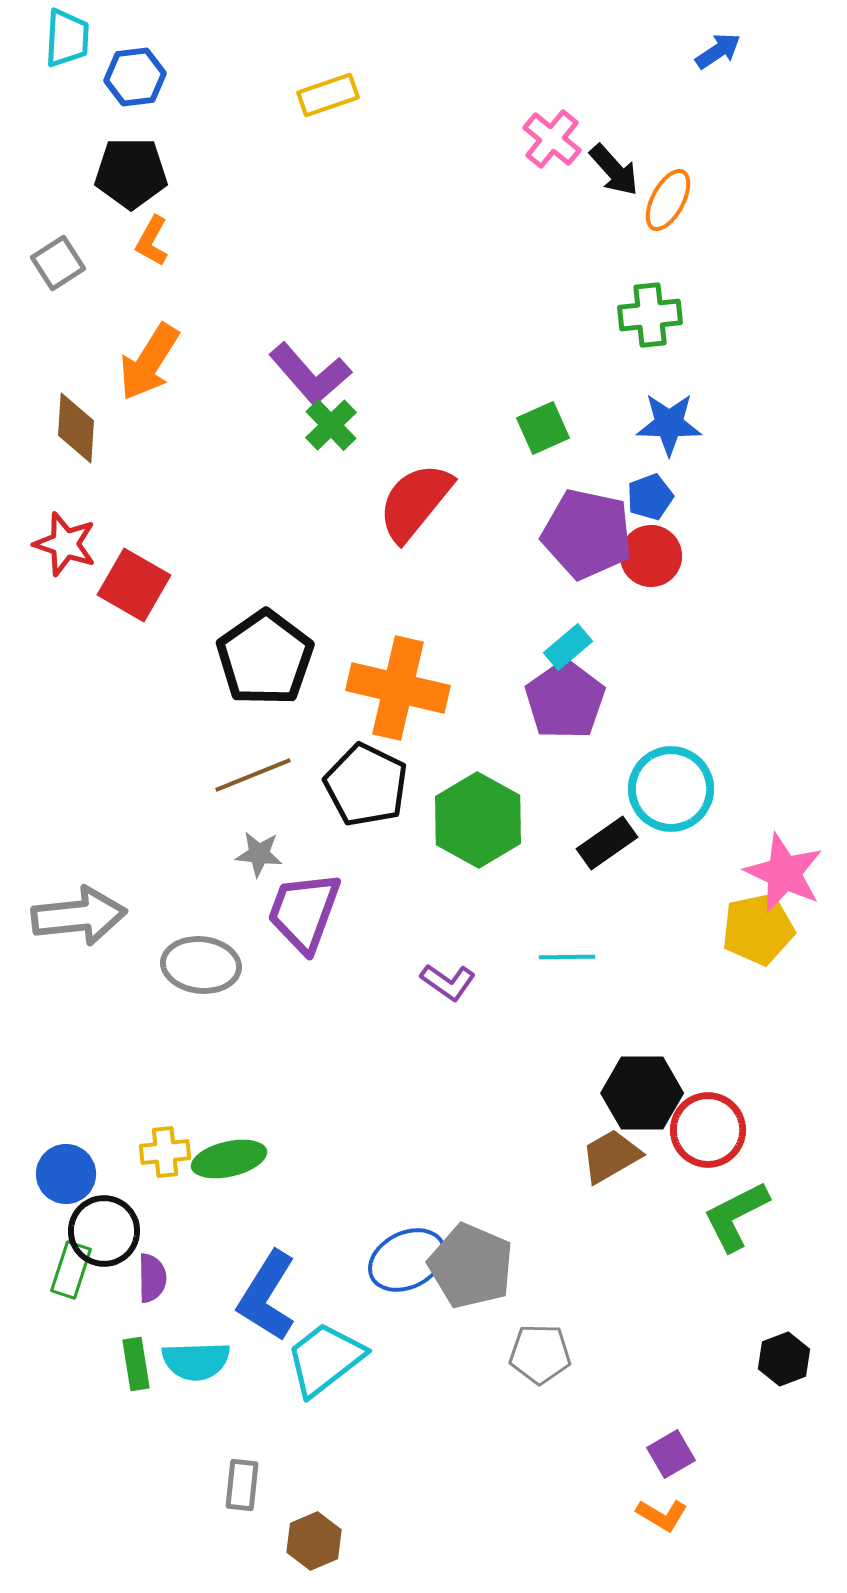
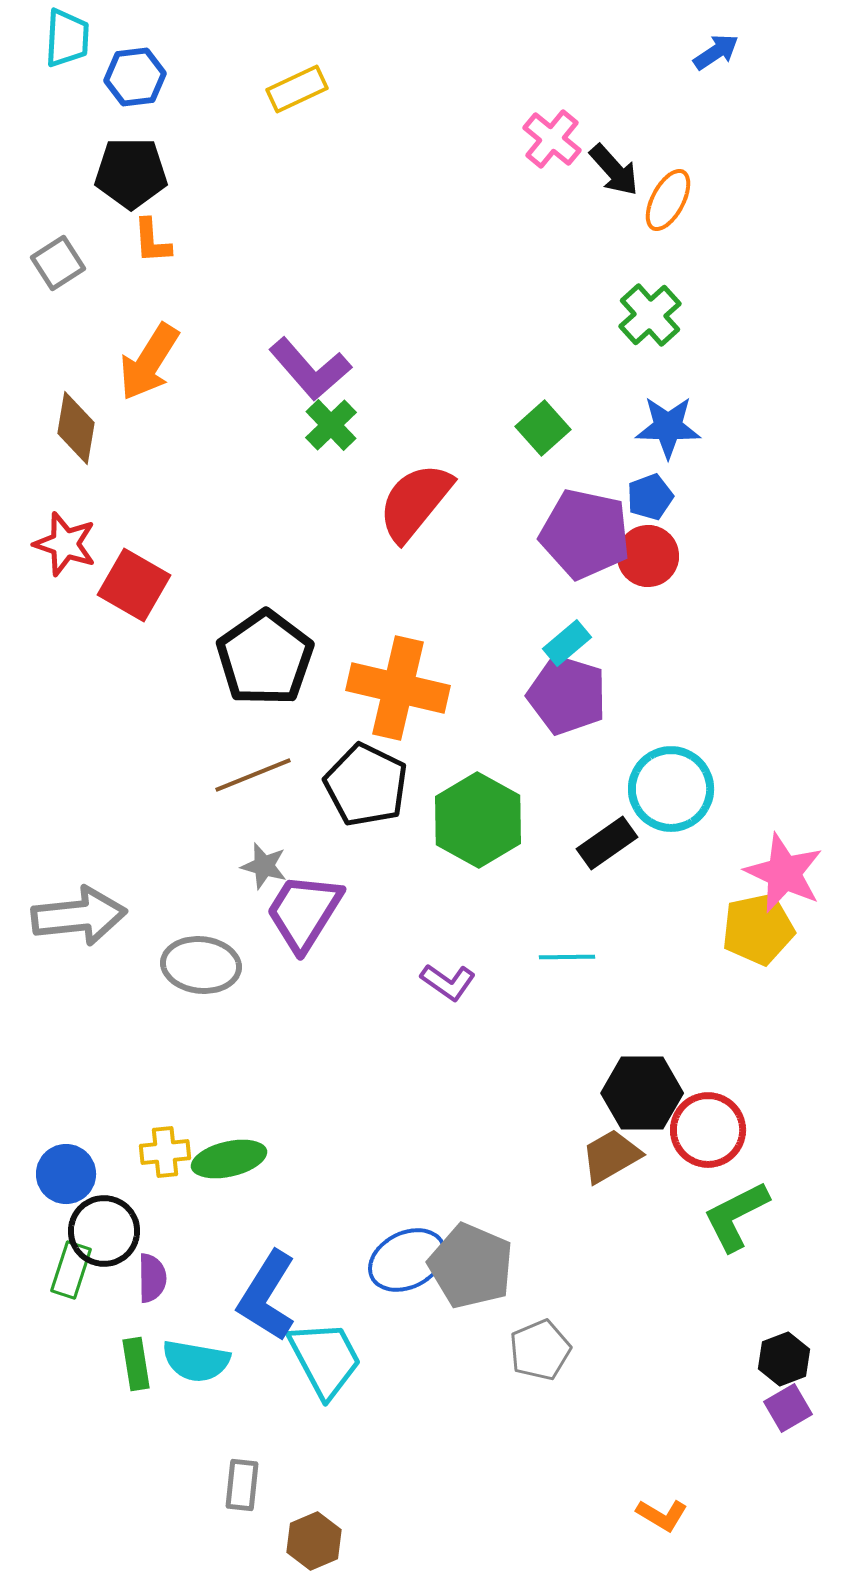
blue arrow at (718, 51): moved 2 px left, 1 px down
yellow rectangle at (328, 95): moved 31 px left, 6 px up; rotated 6 degrees counterclockwise
orange L-shape at (152, 241): rotated 33 degrees counterclockwise
green cross at (650, 315): rotated 36 degrees counterclockwise
purple L-shape at (310, 374): moved 5 px up
blue star at (669, 424): moved 1 px left, 3 px down
brown diamond at (76, 428): rotated 6 degrees clockwise
green square at (543, 428): rotated 18 degrees counterclockwise
purple pentagon at (587, 534): moved 2 px left
red circle at (651, 556): moved 3 px left
cyan rectangle at (568, 647): moved 1 px left, 4 px up
purple pentagon at (565, 700): moved 2 px right, 5 px up; rotated 20 degrees counterclockwise
gray star at (259, 854): moved 5 px right, 12 px down; rotated 9 degrees clockwise
purple trapezoid at (304, 912): rotated 12 degrees clockwise
gray pentagon at (540, 1354): moved 4 px up; rotated 24 degrees counterclockwise
cyan trapezoid at (325, 1359): rotated 100 degrees clockwise
cyan semicircle at (196, 1361): rotated 12 degrees clockwise
purple square at (671, 1454): moved 117 px right, 46 px up
